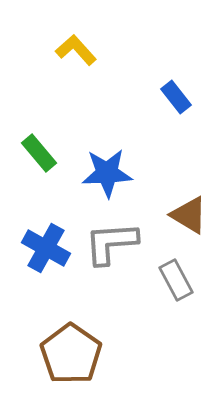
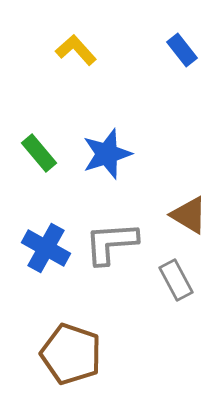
blue rectangle: moved 6 px right, 47 px up
blue star: moved 19 px up; rotated 15 degrees counterclockwise
brown pentagon: rotated 16 degrees counterclockwise
